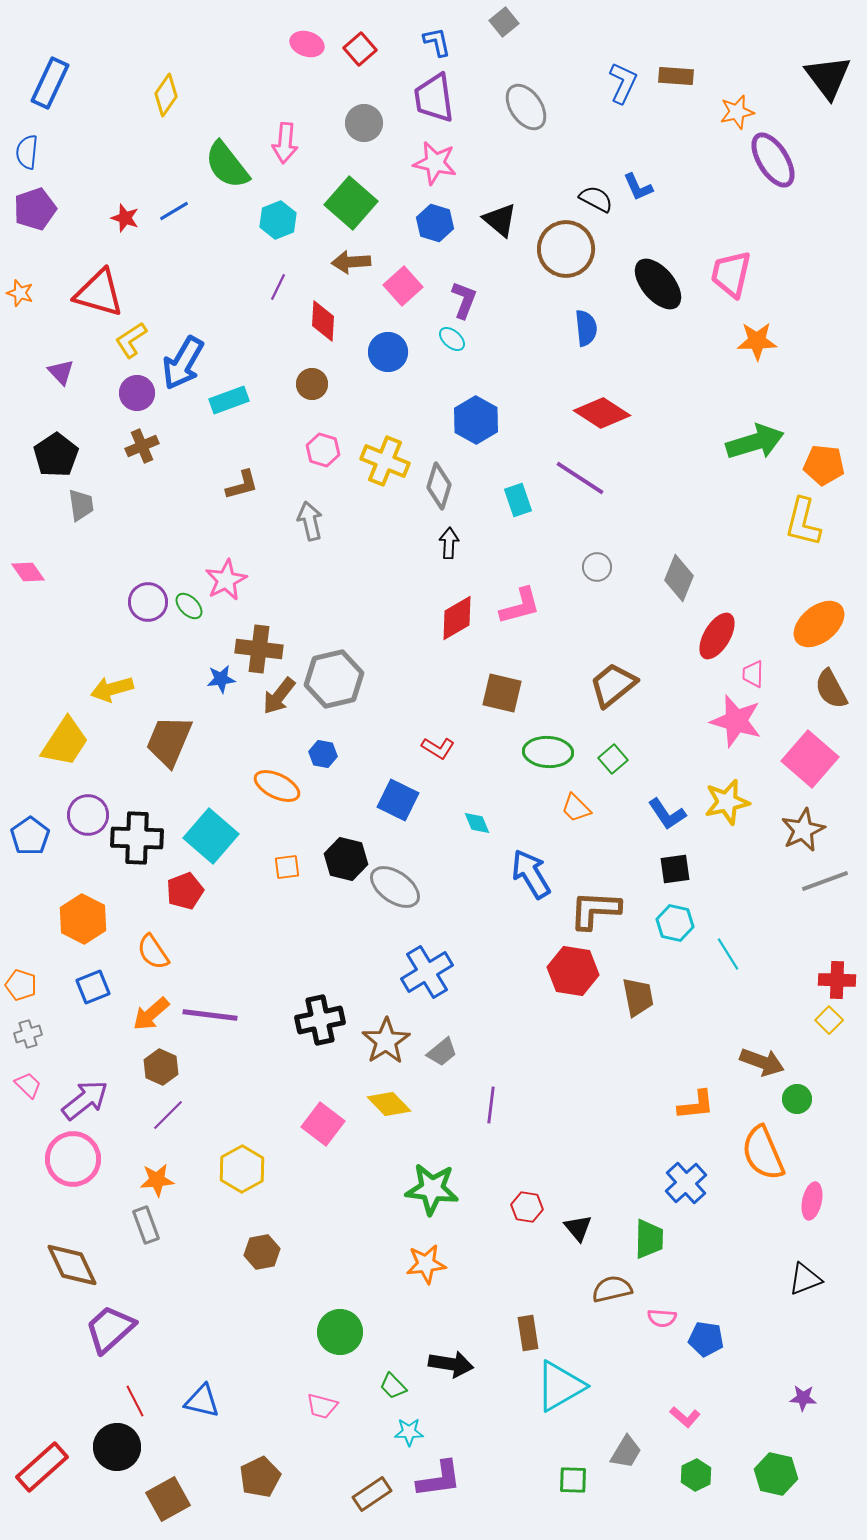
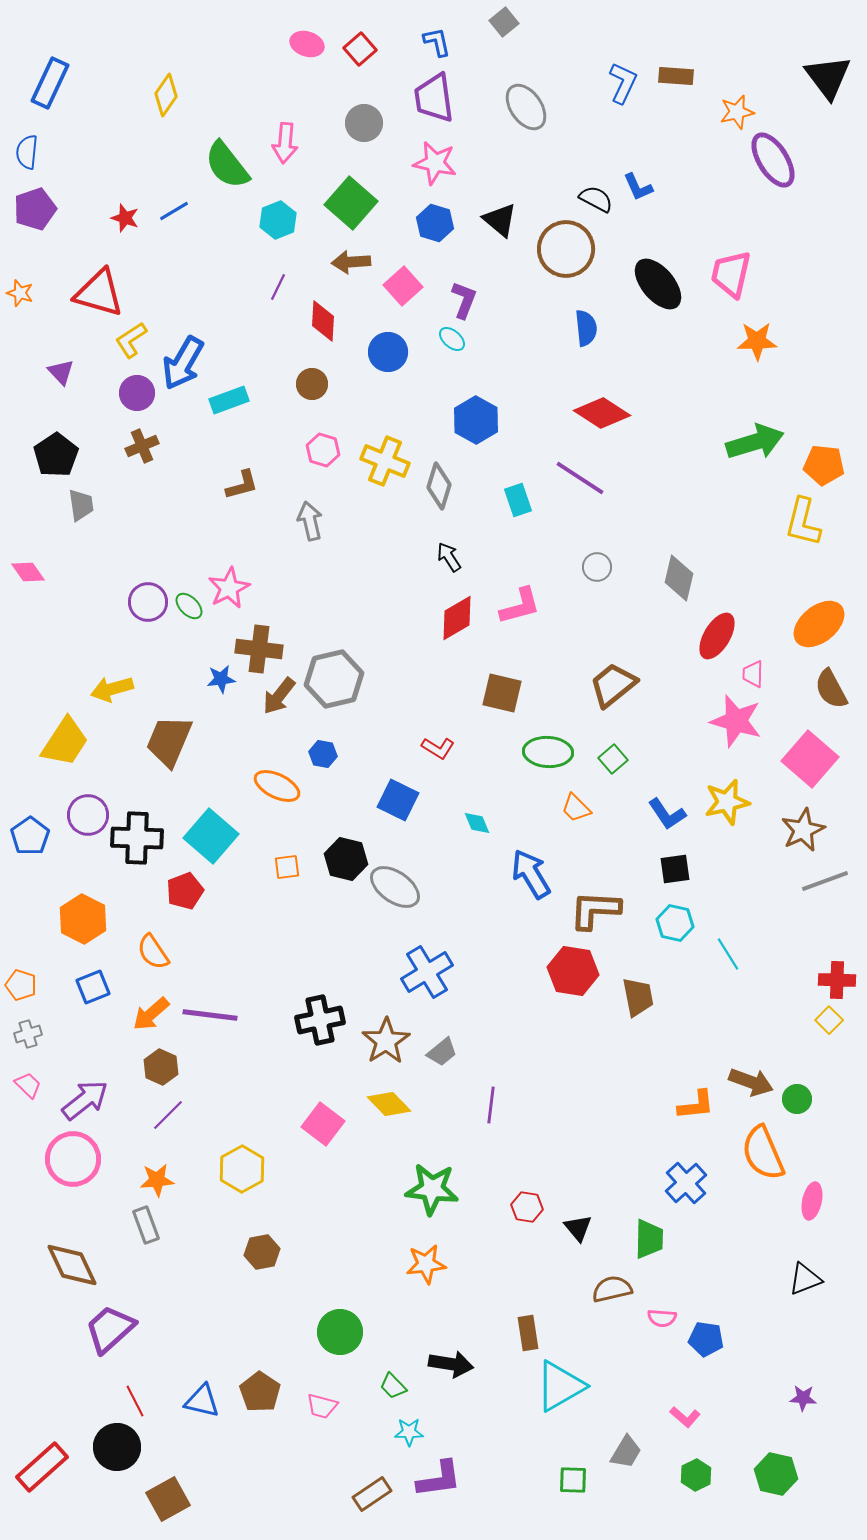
black arrow at (449, 543): moved 14 px down; rotated 36 degrees counterclockwise
gray diamond at (679, 578): rotated 9 degrees counterclockwise
pink star at (226, 580): moved 3 px right, 8 px down
brown arrow at (762, 1062): moved 11 px left, 20 px down
brown pentagon at (260, 1477): moved 85 px up; rotated 12 degrees counterclockwise
